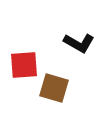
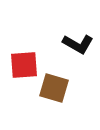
black L-shape: moved 1 px left, 1 px down
